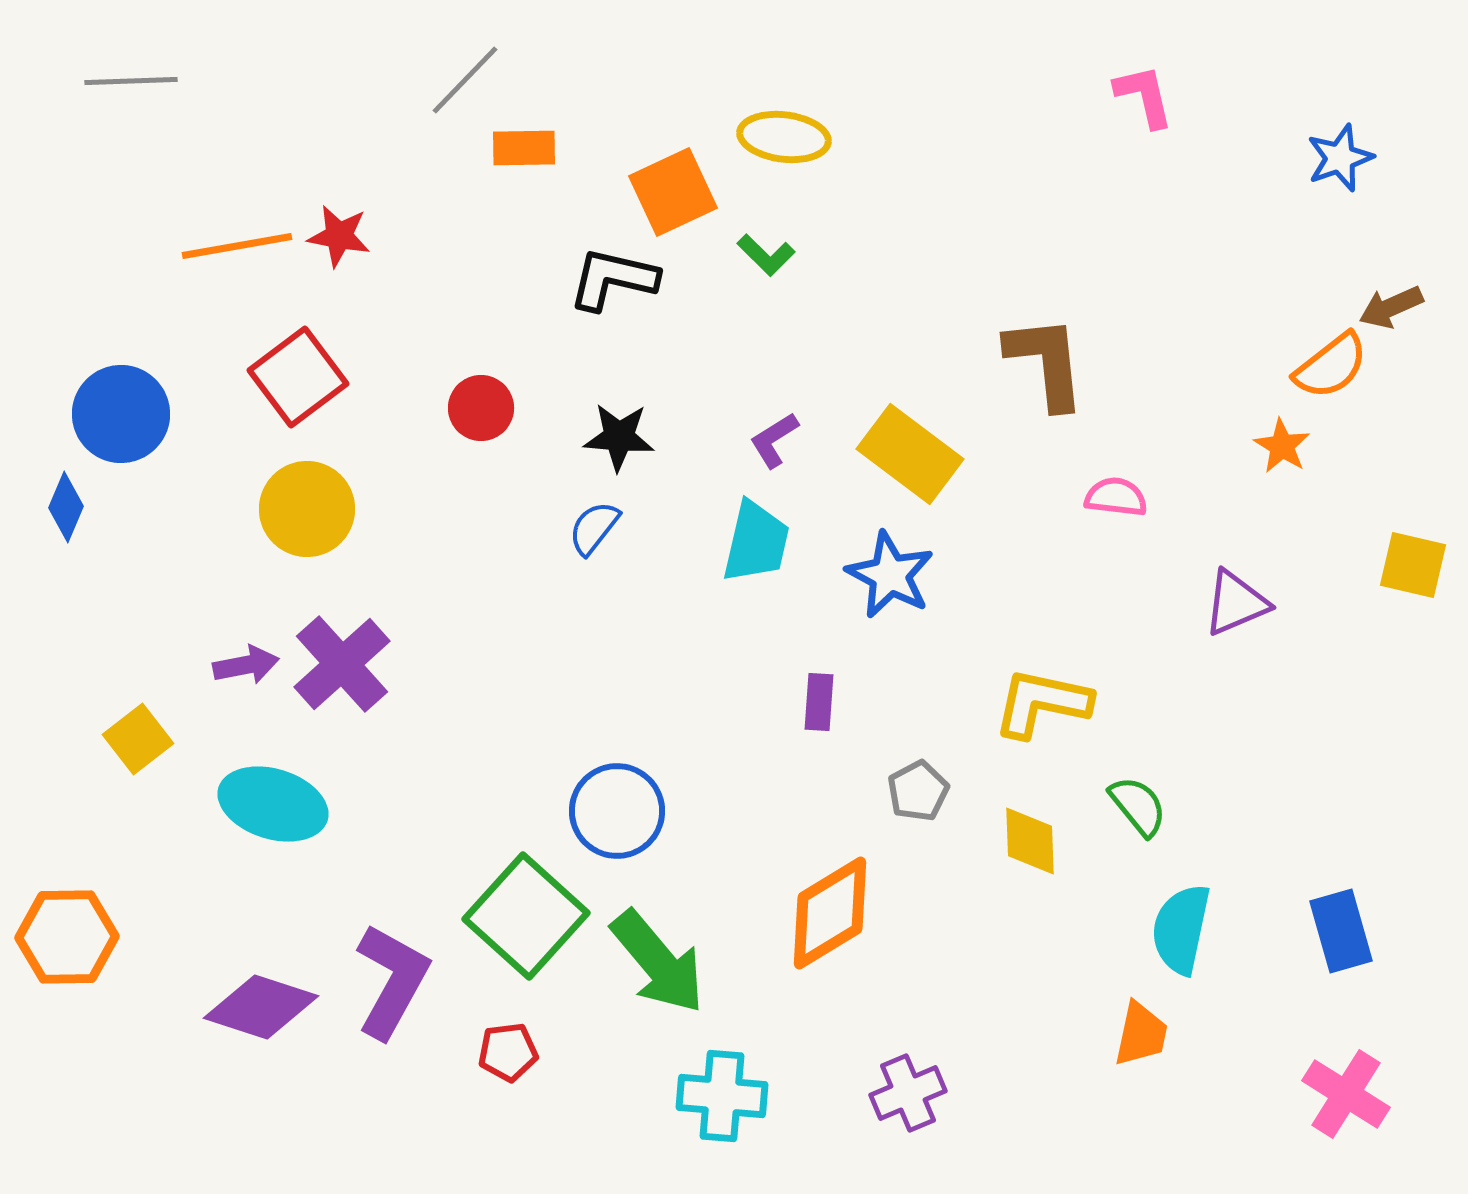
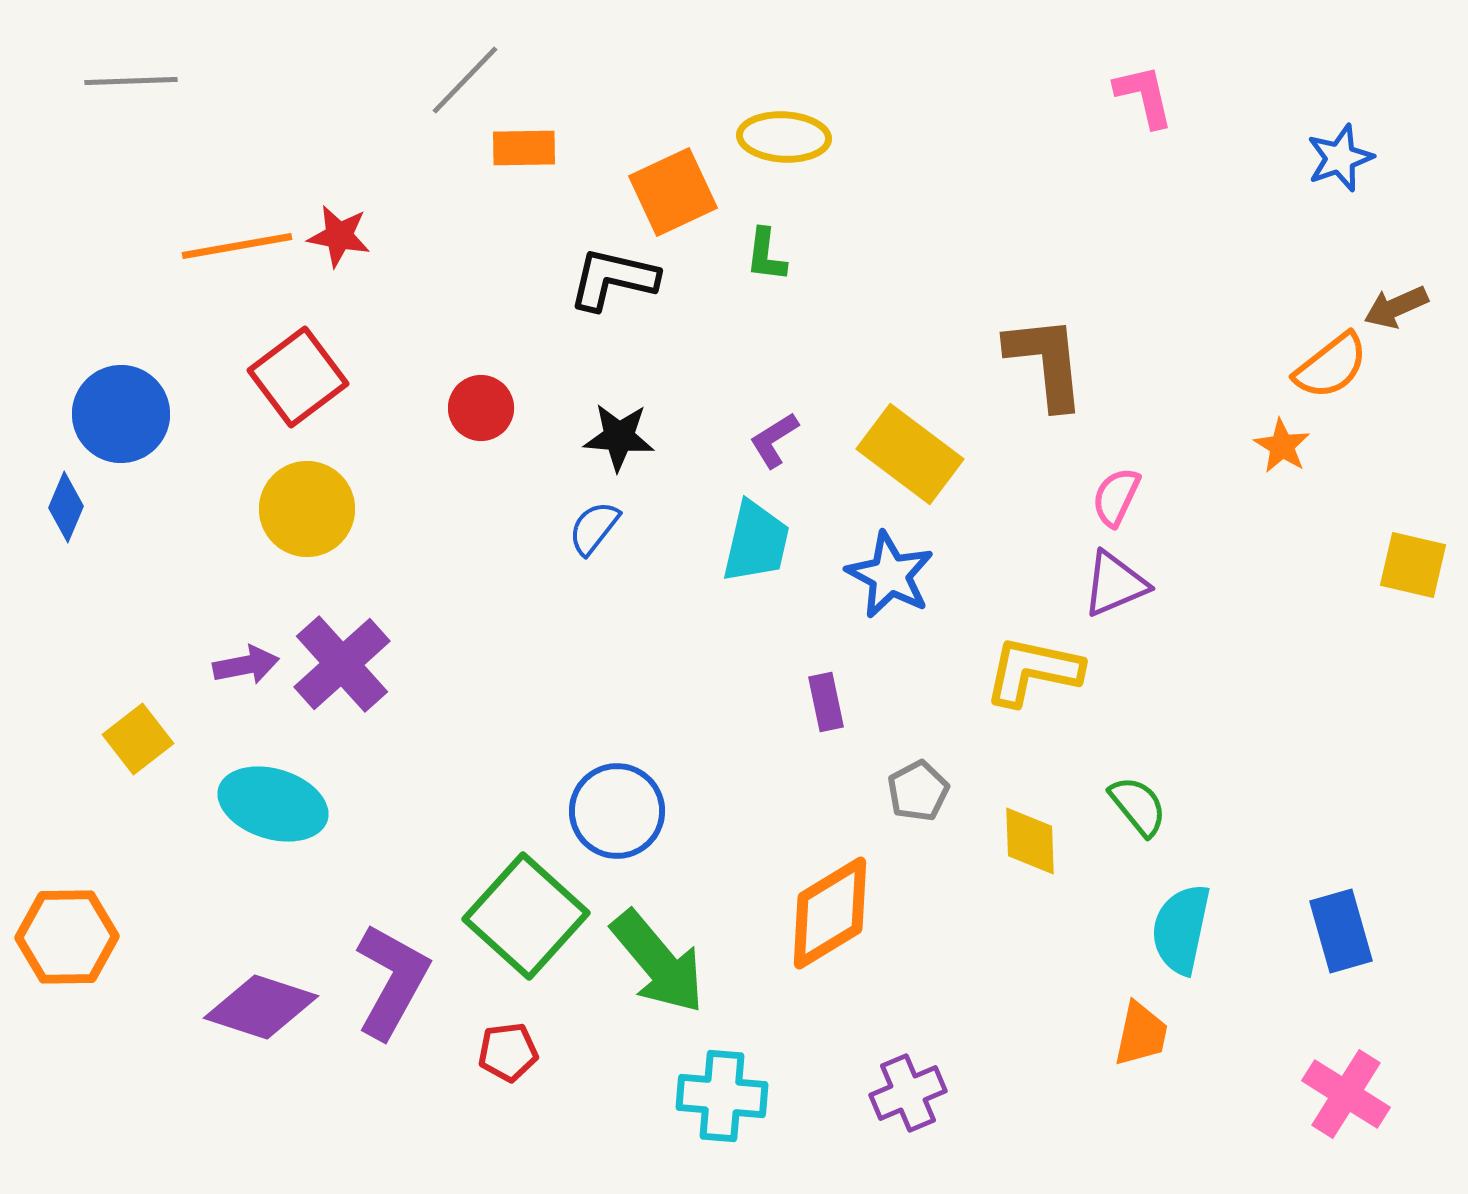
yellow ellipse at (784, 137): rotated 4 degrees counterclockwise
green L-shape at (766, 255): rotated 52 degrees clockwise
brown arrow at (1391, 307): moved 5 px right
pink semicircle at (1116, 497): rotated 72 degrees counterclockwise
purple triangle at (1236, 603): moved 121 px left, 19 px up
purple rectangle at (819, 702): moved 7 px right; rotated 16 degrees counterclockwise
yellow L-shape at (1042, 703): moved 9 px left, 32 px up
